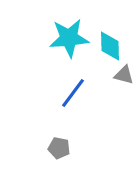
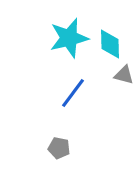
cyan star: rotated 9 degrees counterclockwise
cyan diamond: moved 2 px up
